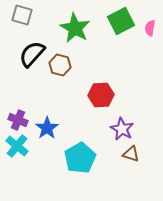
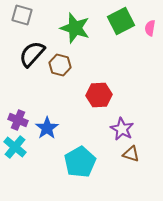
green star: rotated 12 degrees counterclockwise
red hexagon: moved 2 px left
cyan cross: moved 2 px left, 1 px down
cyan pentagon: moved 4 px down
